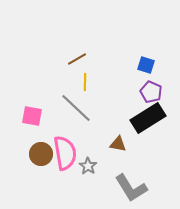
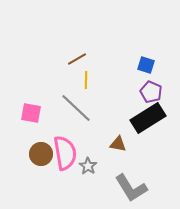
yellow line: moved 1 px right, 2 px up
pink square: moved 1 px left, 3 px up
